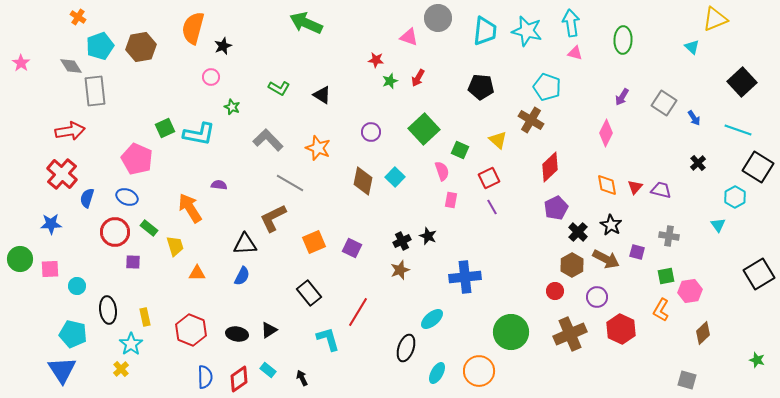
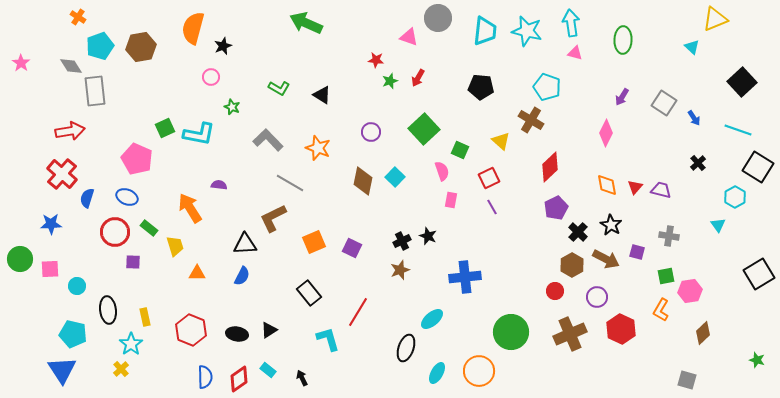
yellow triangle at (498, 140): moved 3 px right, 1 px down
